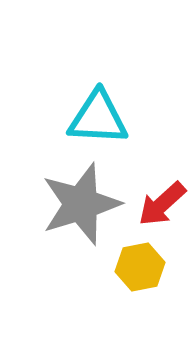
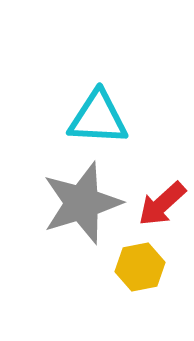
gray star: moved 1 px right, 1 px up
